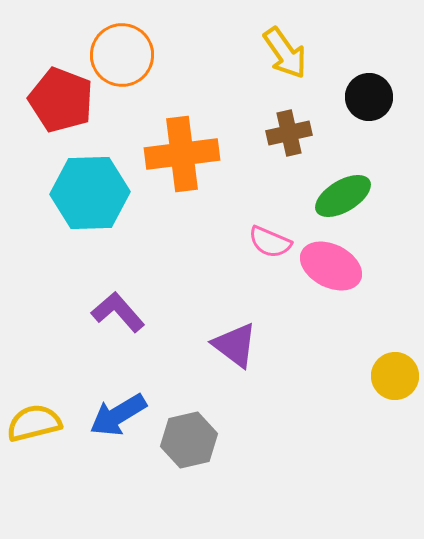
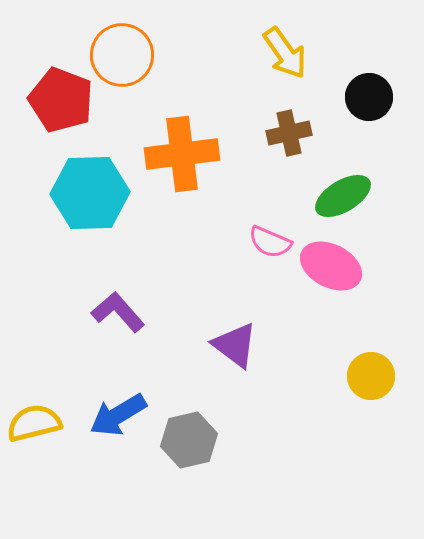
yellow circle: moved 24 px left
